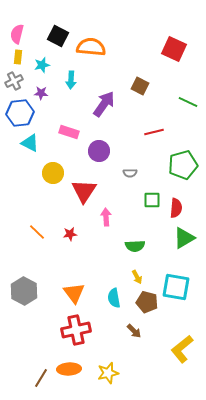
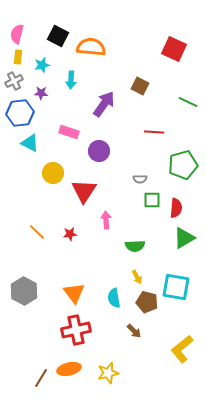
red line: rotated 18 degrees clockwise
gray semicircle: moved 10 px right, 6 px down
pink arrow: moved 3 px down
orange ellipse: rotated 10 degrees counterclockwise
